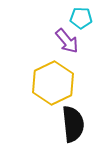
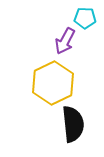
cyan pentagon: moved 4 px right
purple arrow: moved 2 px left; rotated 68 degrees clockwise
